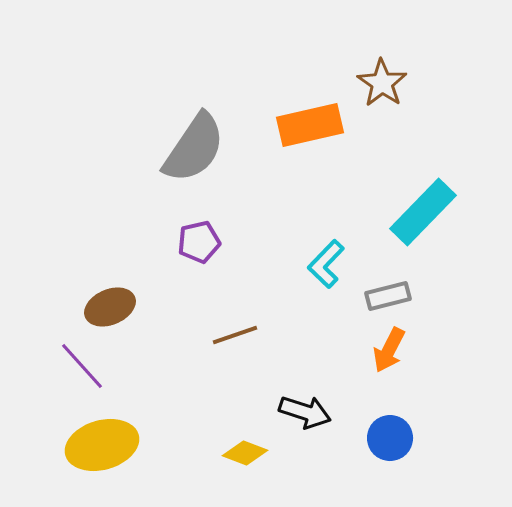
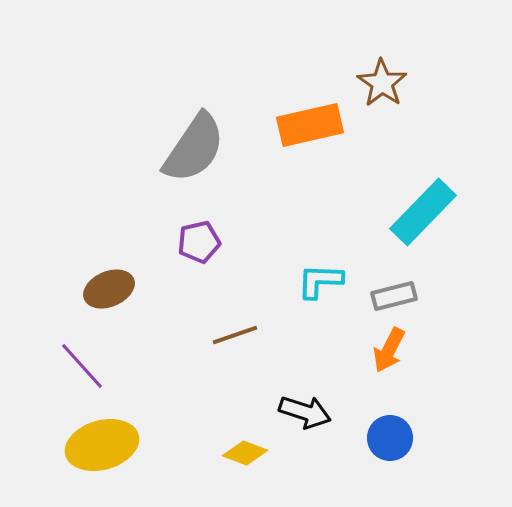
cyan L-shape: moved 6 px left, 17 px down; rotated 48 degrees clockwise
gray rectangle: moved 6 px right
brown ellipse: moved 1 px left, 18 px up
